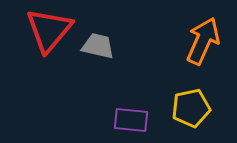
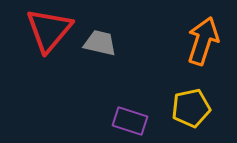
orange arrow: rotated 6 degrees counterclockwise
gray trapezoid: moved 2 px right, 3 px up
purple rectangle: moved 1 px left, 1 px down; rotated 12 degrees clockwise
